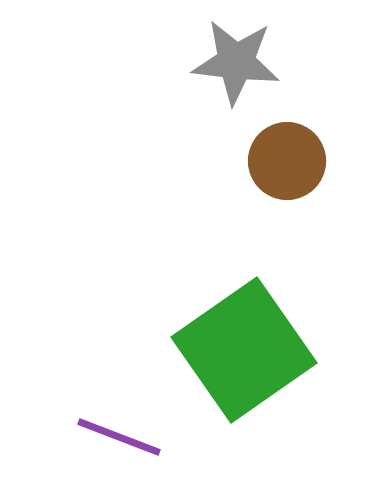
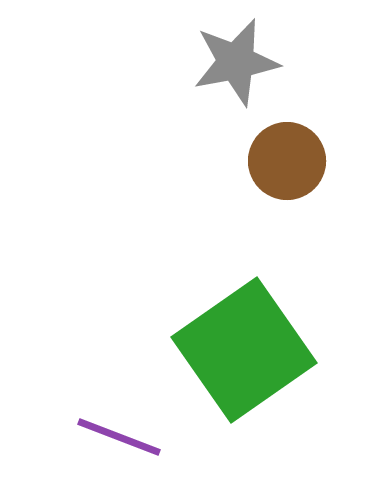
gray star: rotated 18 degrees counterclockwise
